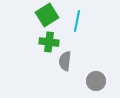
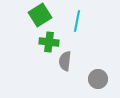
green square: moved 7 px left
gray circle: moved 2 px right, 2 px up
